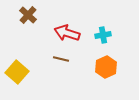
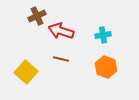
brown cross: moved 9 px right, 1 px down; rotated 24 degrees clockwise
red arrow: moved 6 px left, 2 px up
orange hexagon: rotated 15 degrees counterclockwise
yellow square: moved 9 px right
